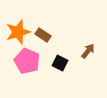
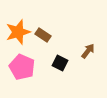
pink pentagon: moved 5 px left, 6 px down
